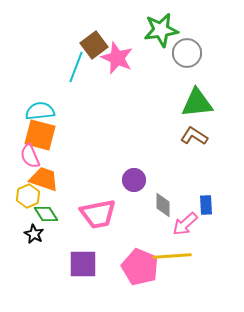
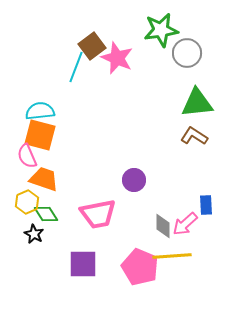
brown square: moved 2 px left, 1 px down
pink semicircle: moved 3 px left
yellow hexagon: moved 1 px left, 6 px down
gray diamond: moved 21 px down
